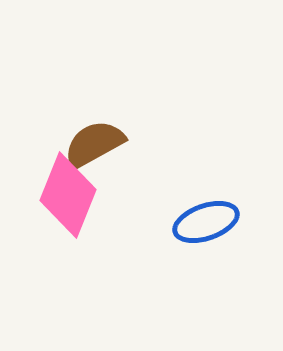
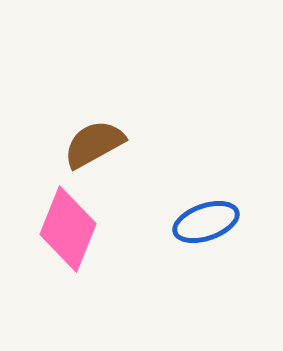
pink diamond: moved 34 px down
